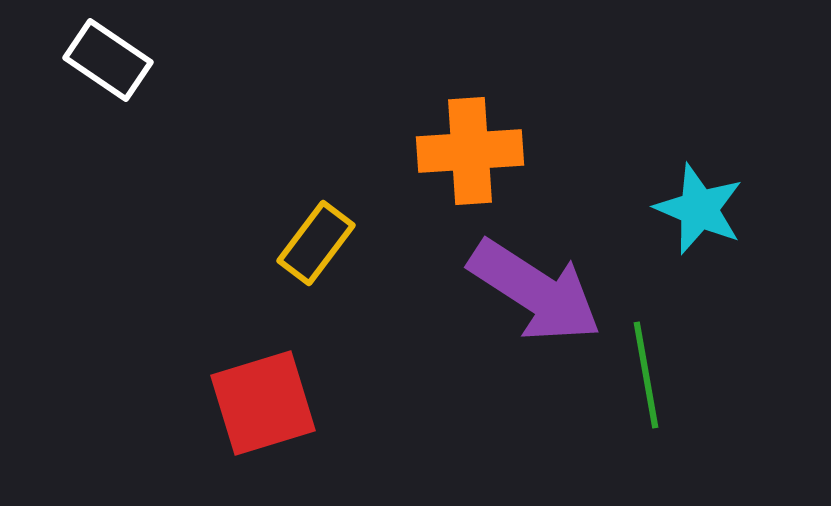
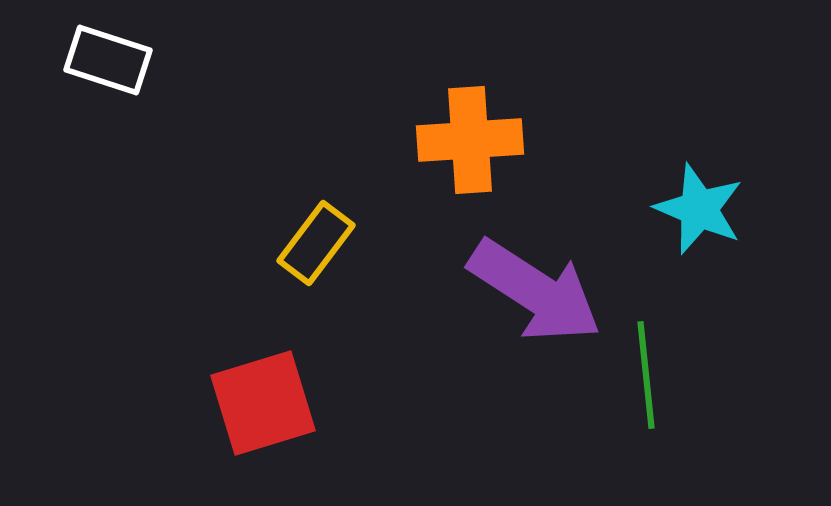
white rectangle: rotated 16 degrees counterclockwise
orange cross: moved 11 px up
green line: rotated 4 degrees clockwise
